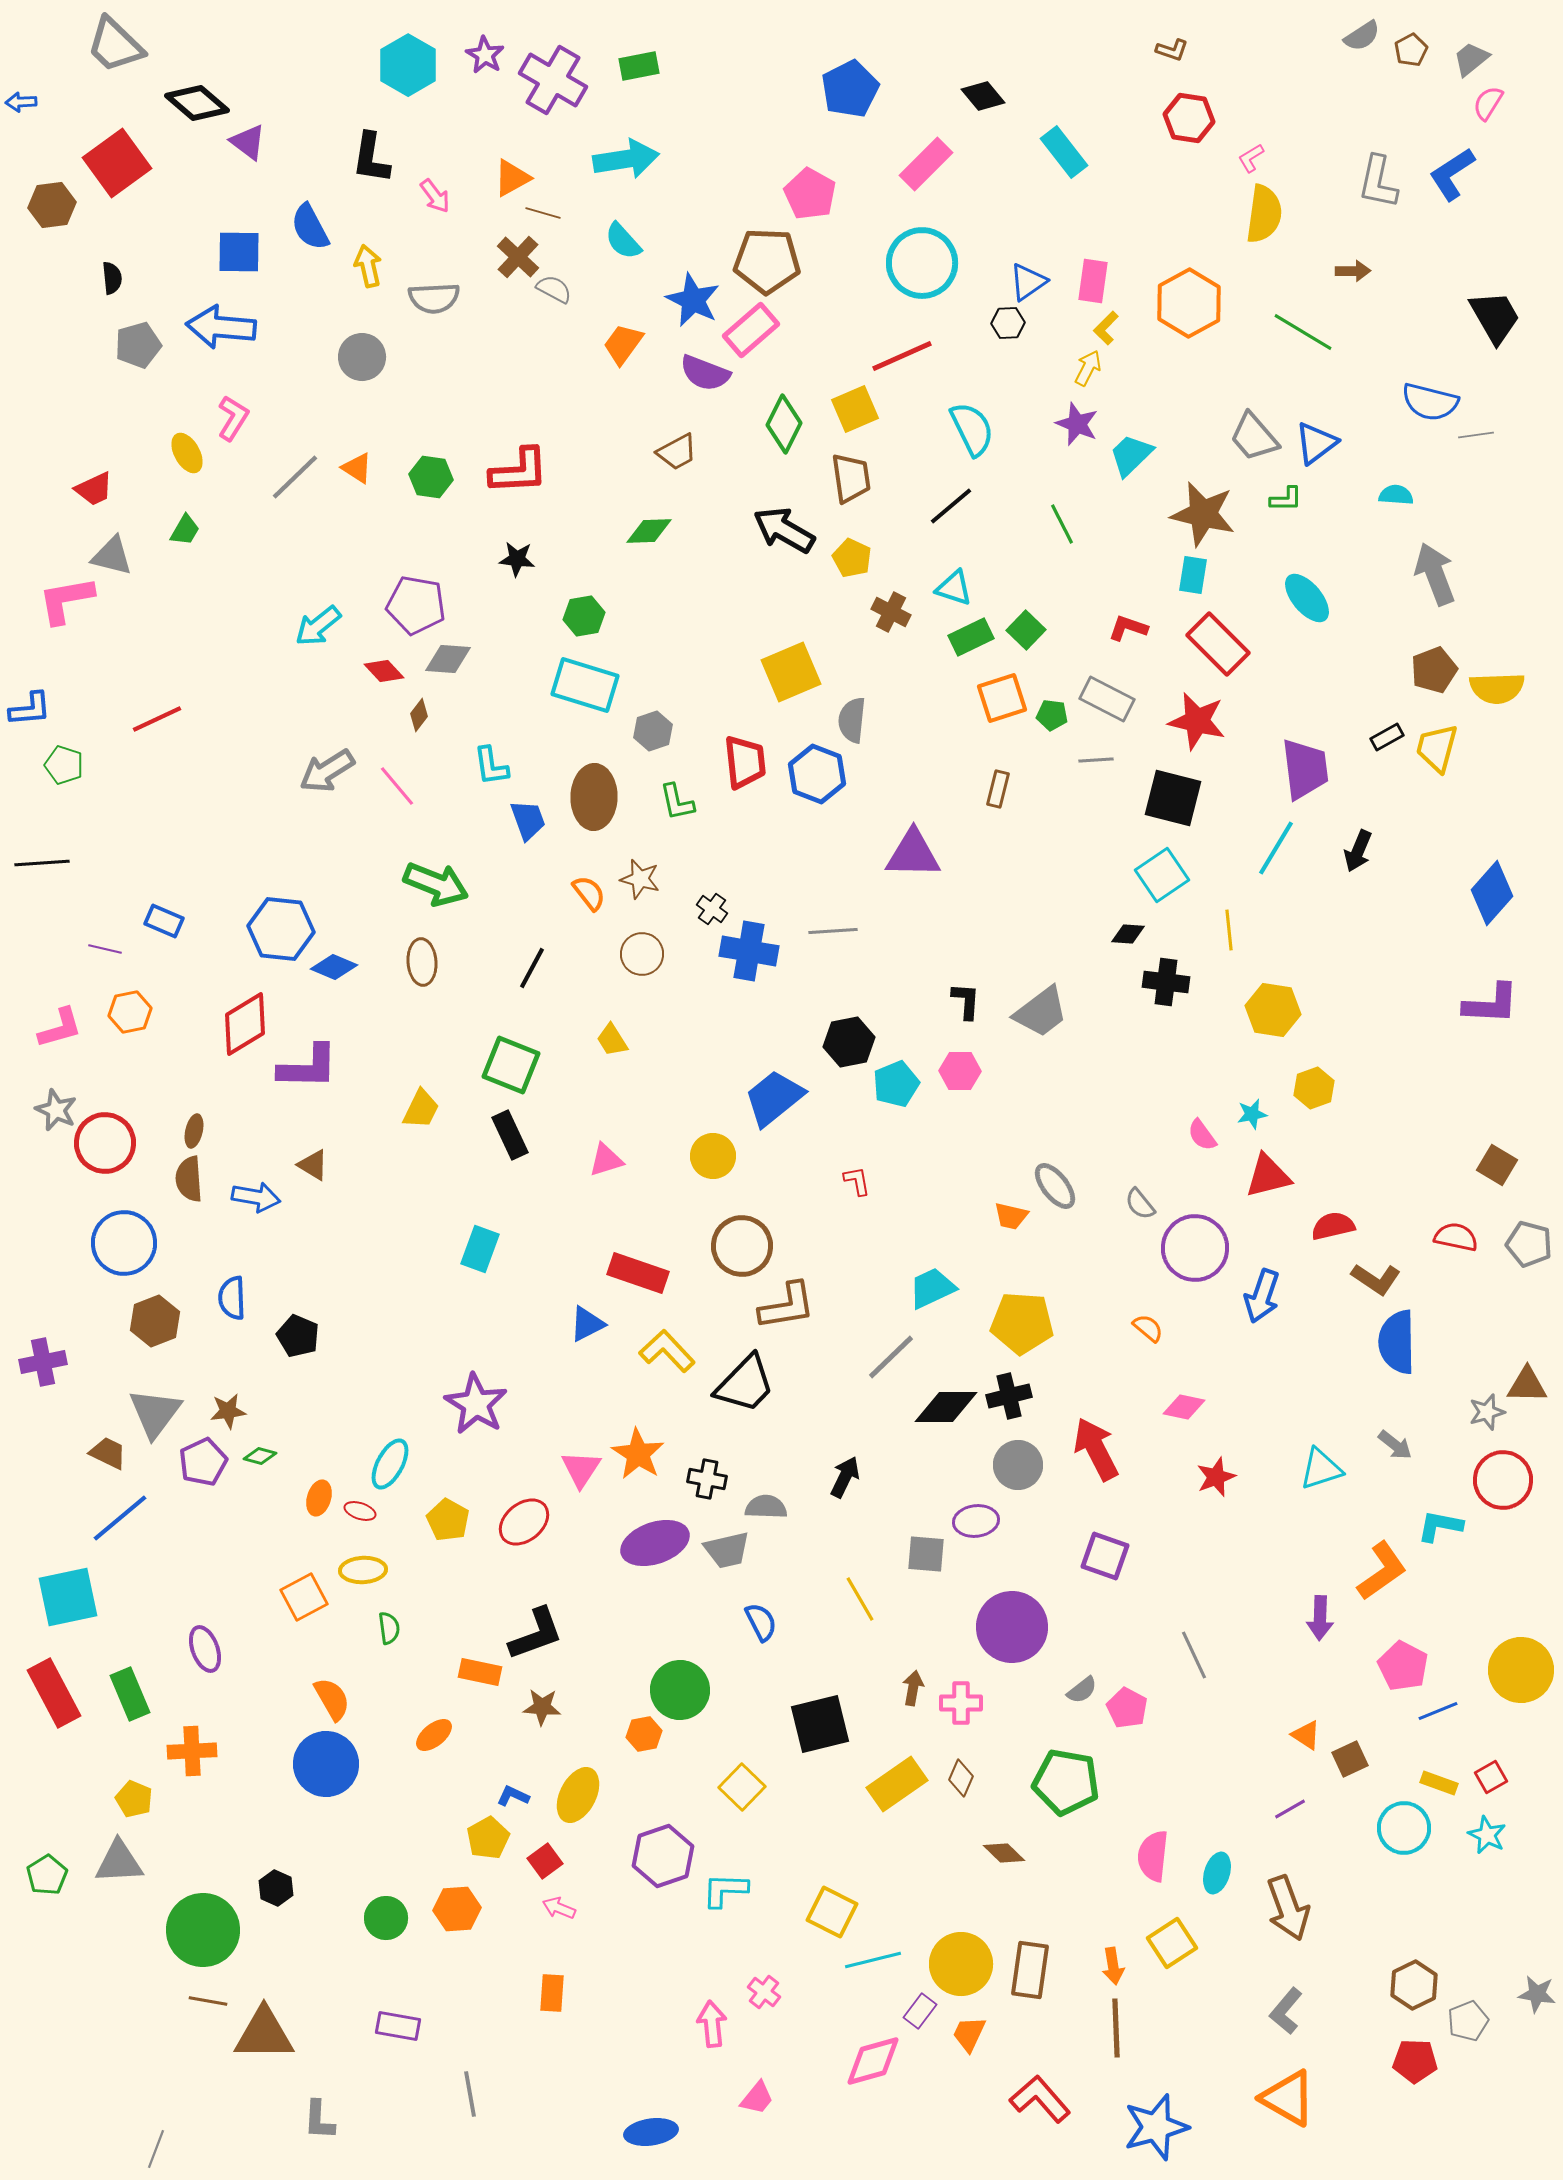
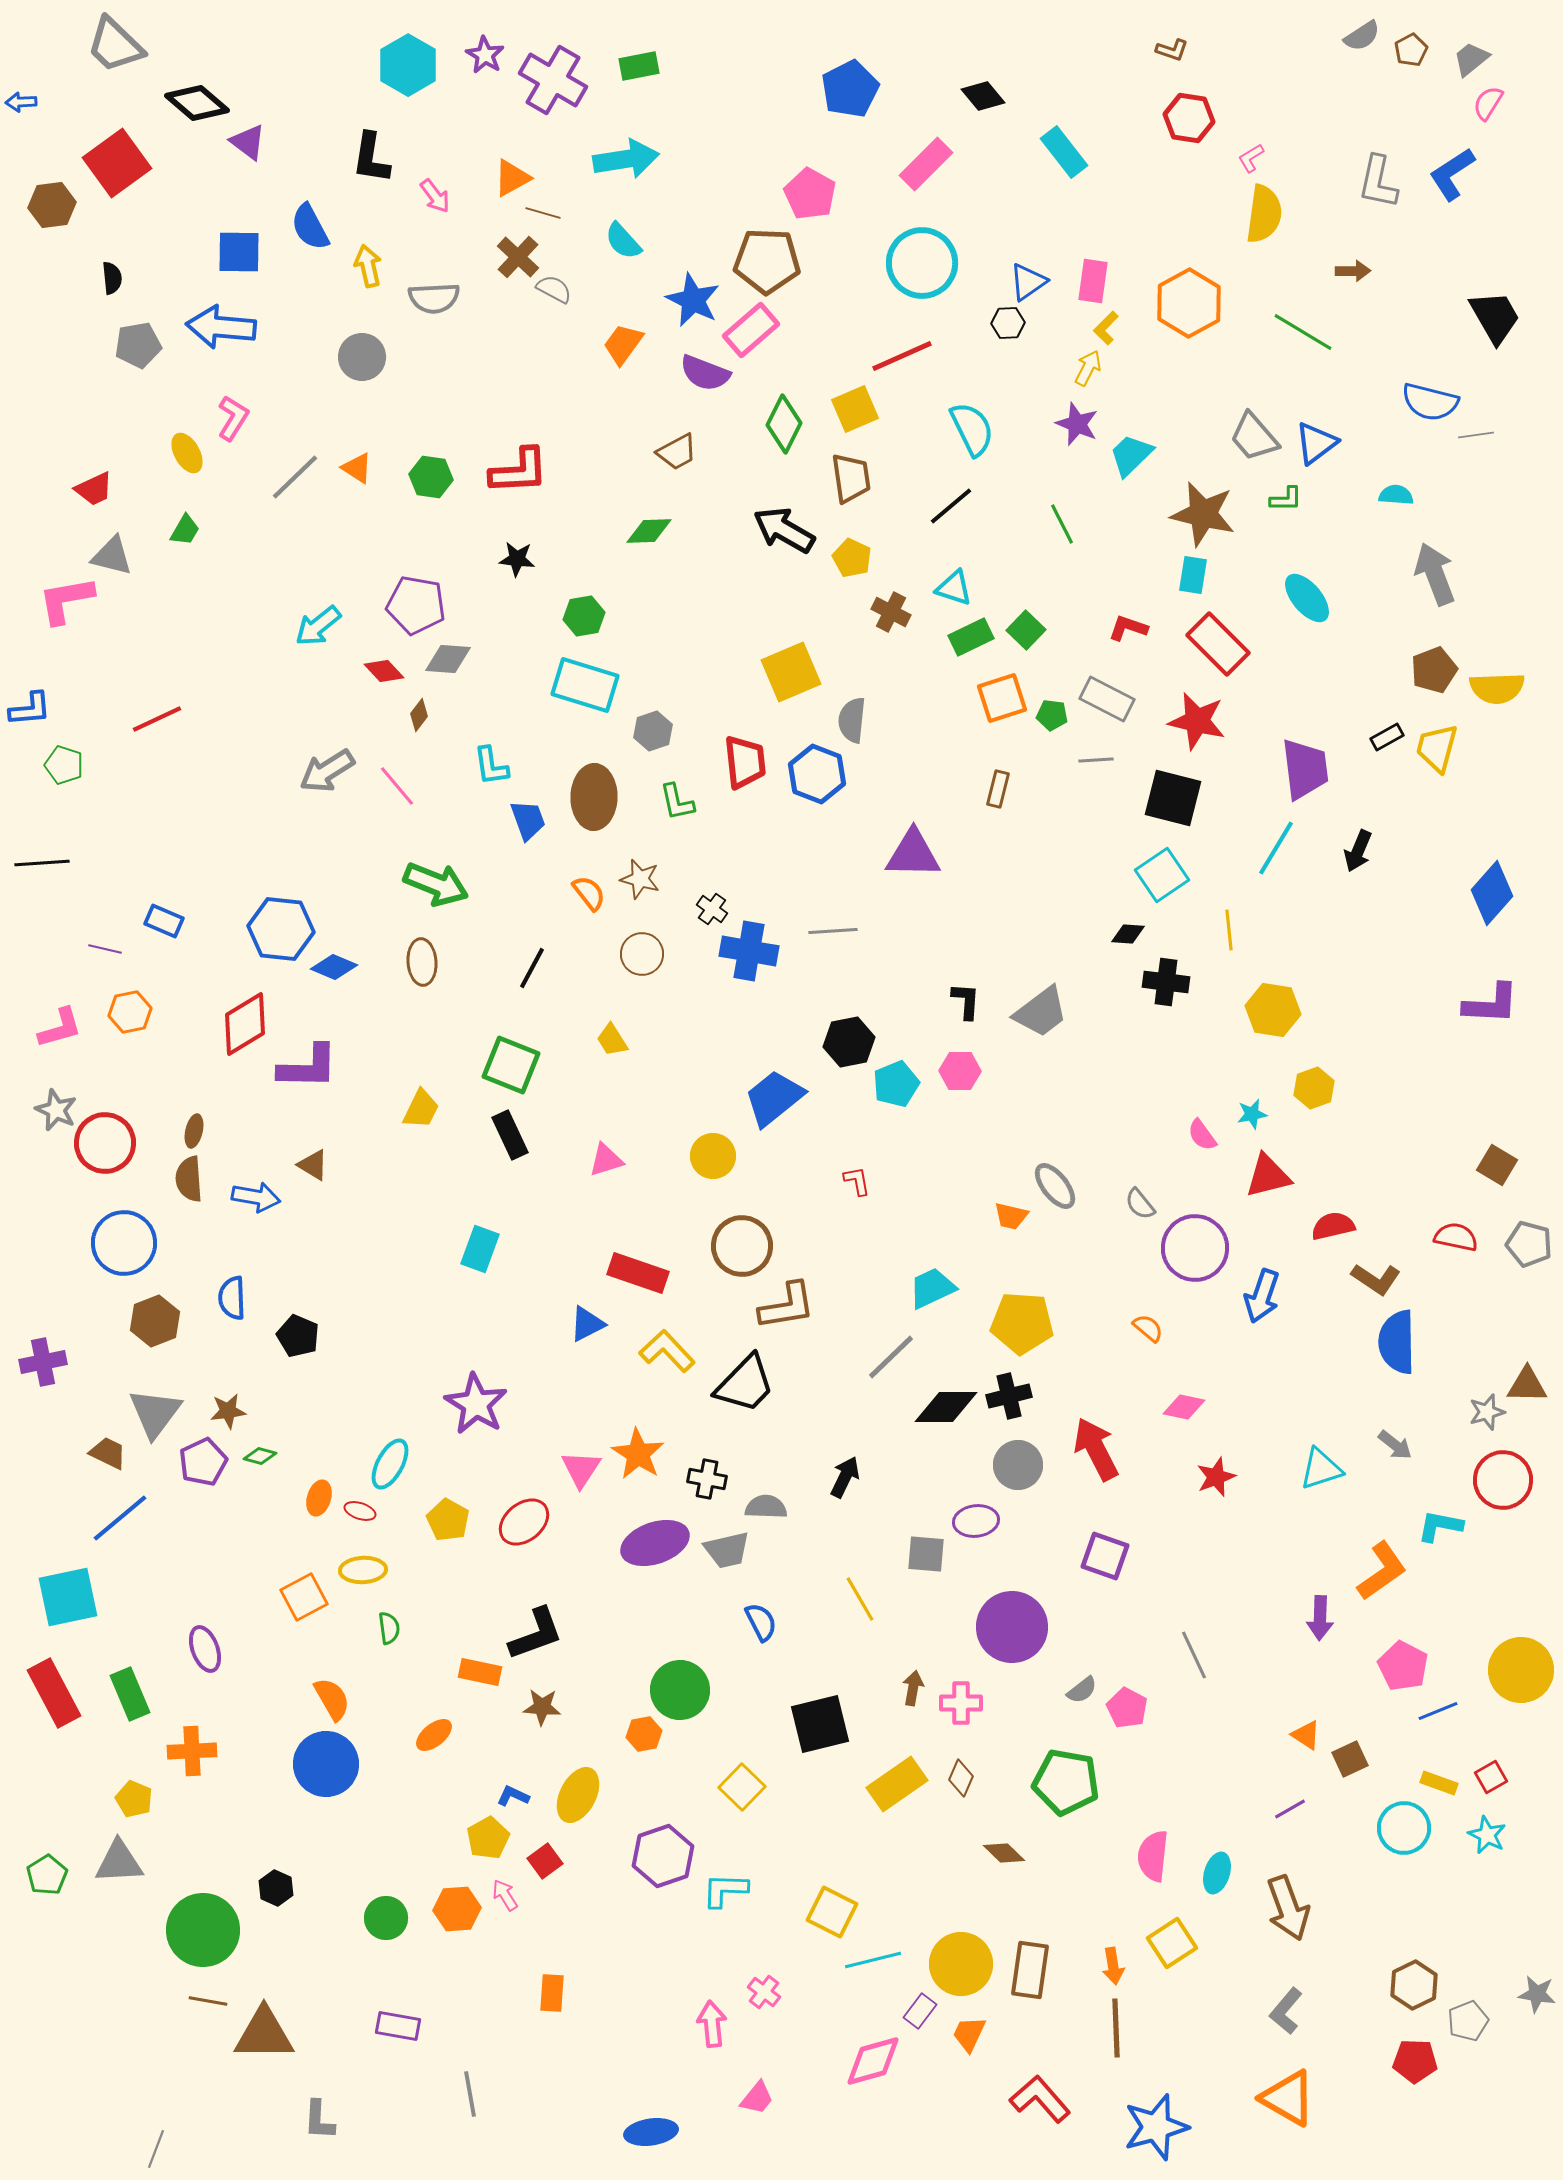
gray pentagon at (138, 345): rotated 6 degrees clockwise
pink arrow at (559, 1908): moved 54 px left, 13 px up; rotated 36 degrees clockwise
